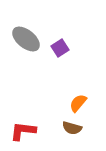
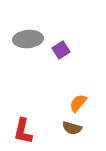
gray ellipse: moved 2 px right; rotated 44 degrees counterclockwise
purple square: moved 1 px right, 2 px down
red L-shape: rotated 84 degrees counterclockwise
